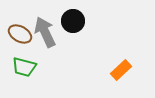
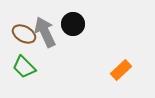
black circle: moved 3 px down
brown ellipse: moved 4 px right
green trapezoid: rotated 30 degrees clockwise
